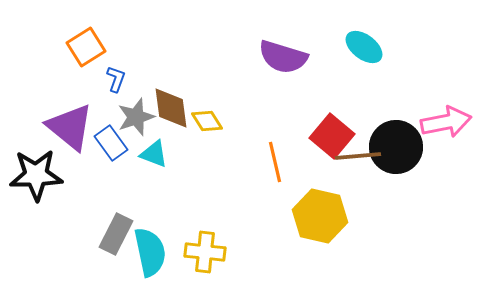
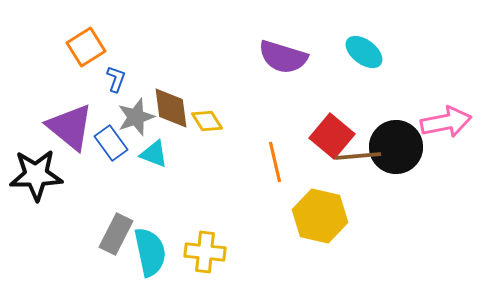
cyan ellipse: moved 5 px down
